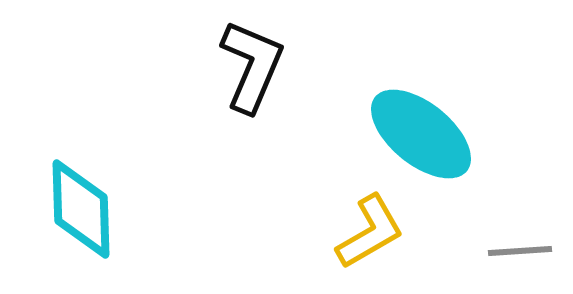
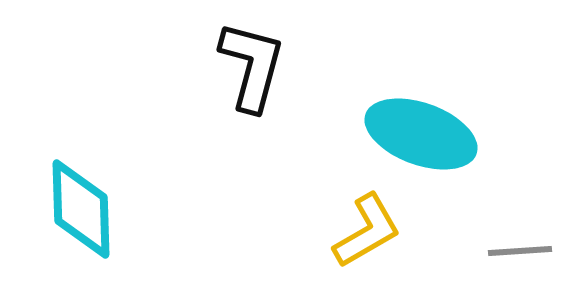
black L-shape: rotated 8 degrees counterclockwise
cyan ellipse: rotated 19 degrees counterclockwise
yellow L-shape: moved 3 px left, 1 px up
